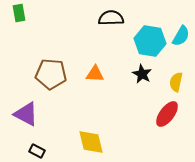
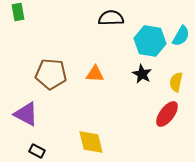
green rectangle: moved 1 px left, 1 px up
